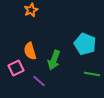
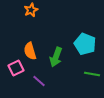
green arrow: moved 2 px right, 3 px up
